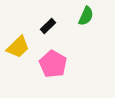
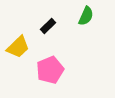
pink pentagon: moved 3 px left, 6 px down; rotated 20 degrees clockwise
